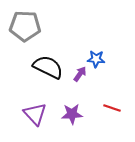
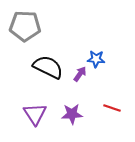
purple triangle: rotated 10 degrees clockwise
